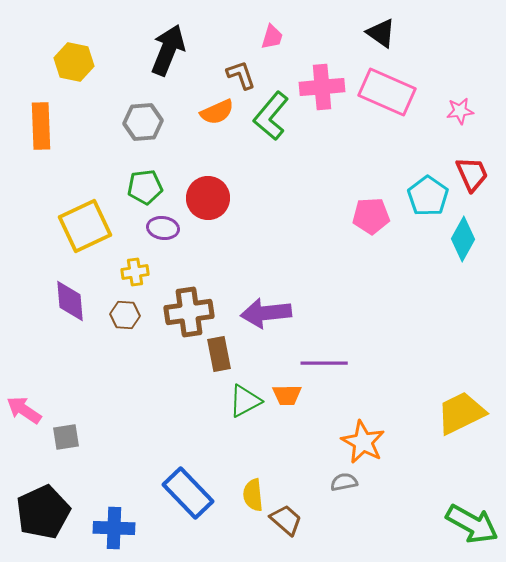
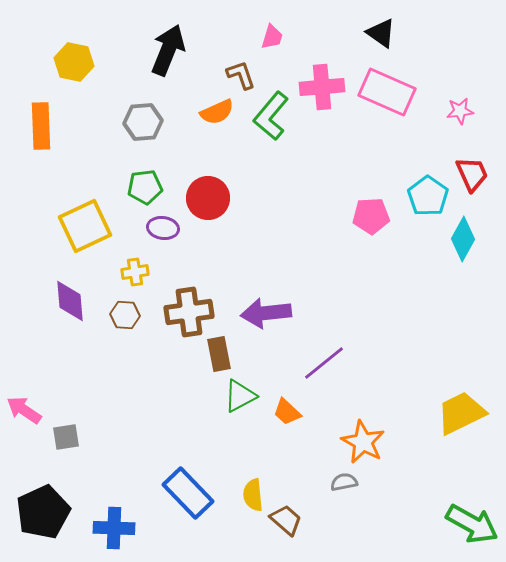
purple line: rotated 39 degrees counterclockwise
orange trapezoid: moved 17 px down; rotated 44 degrees clockwise
green triangle: moved 5 px left, 5 px up
